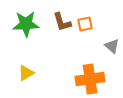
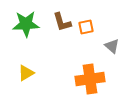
orange square: moved 1 px right, 3 px down
